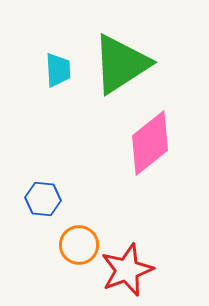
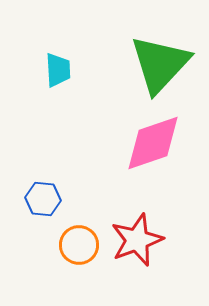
green triangle: moved 39 px right; rotated 14 degrees counterclockwise
pink diamond: moved 3 px right; rotated 20 degrees clockwise
red star: moved 10 px right, 30 px up
